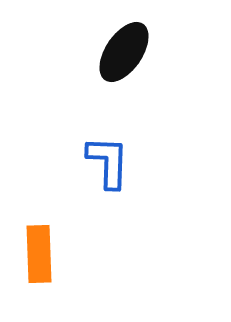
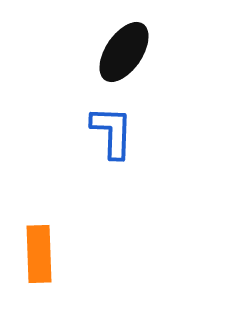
blue L-shape: moved 4 px right, 30 px up
